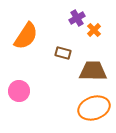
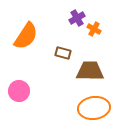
orange cross: moved 1 px up; rotated 16 degrees counterclockwise
brown trapezoid: moved 3 px left
orange ellipse: rotated 12 degrees clockwise
